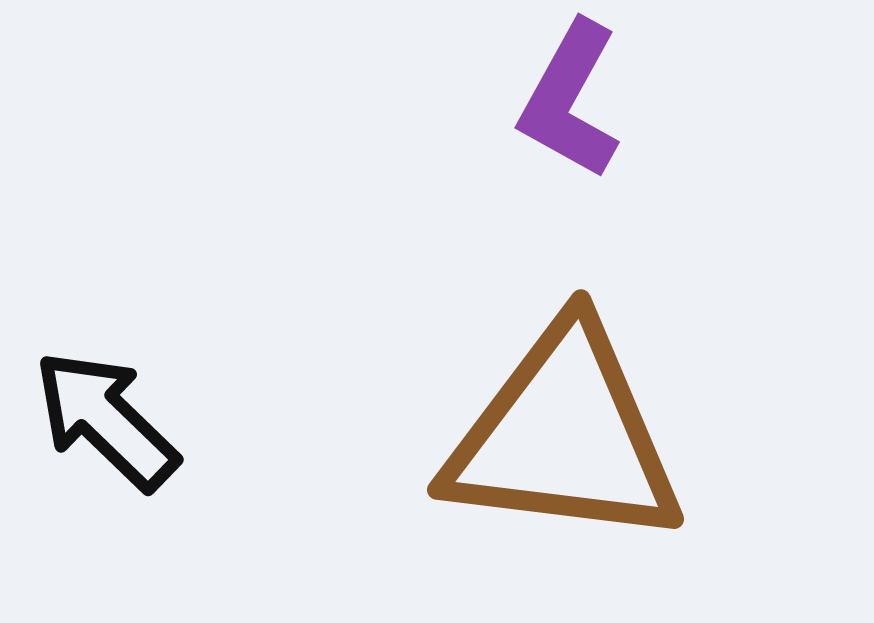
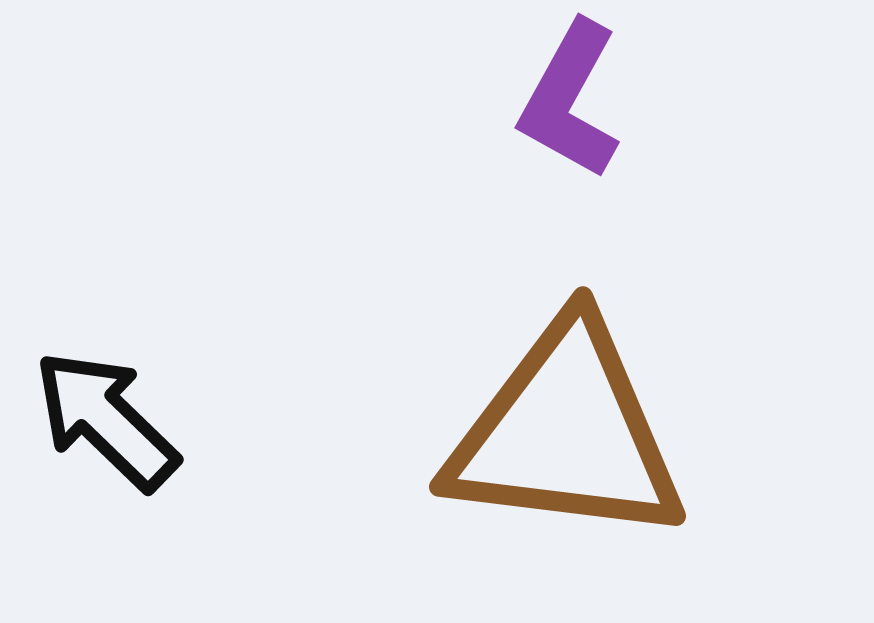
brown triangle: moved 2 px right, 3 px up
